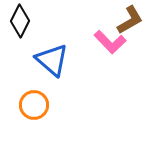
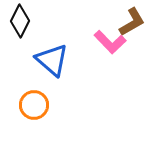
brown L-shape: moved 2 px right, 2 px down
